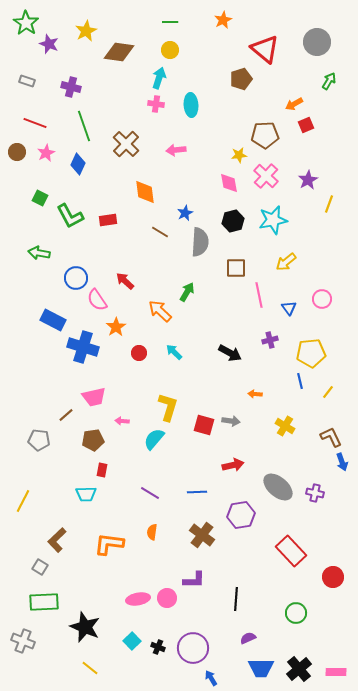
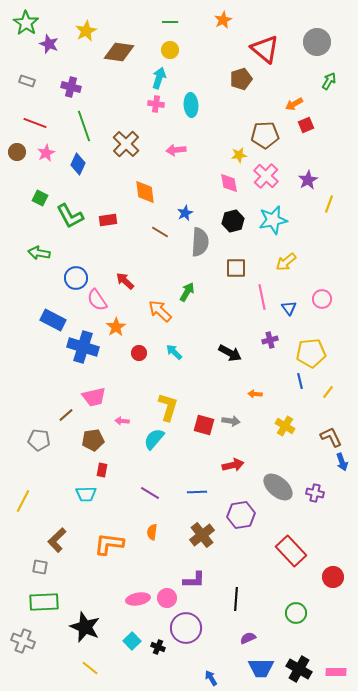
pink line at (259, 295): moved 3 px right, 2 px down
brown cross at (202, 535): rotated 15 degrees clockwise
gray square at (40, 567): rotated 21 degrees counterclockwise
purple circle at (193, 648): moved 7 px left, 20 px up
black cross at (299, 669): rotated 20 degrees counterclockwise
